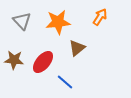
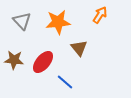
orange arrow: moved 2 px up
brown triangle: moved 2 px right; rotated 30 degrees counterclockwise
